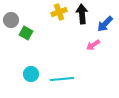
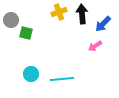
blue arrow: moved 2 px left
green square: rotated 16 degrees counterclockwise
pink arrow: moved 2 px right, 1 px down
